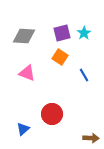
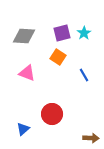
orange square: moved 2 px left
